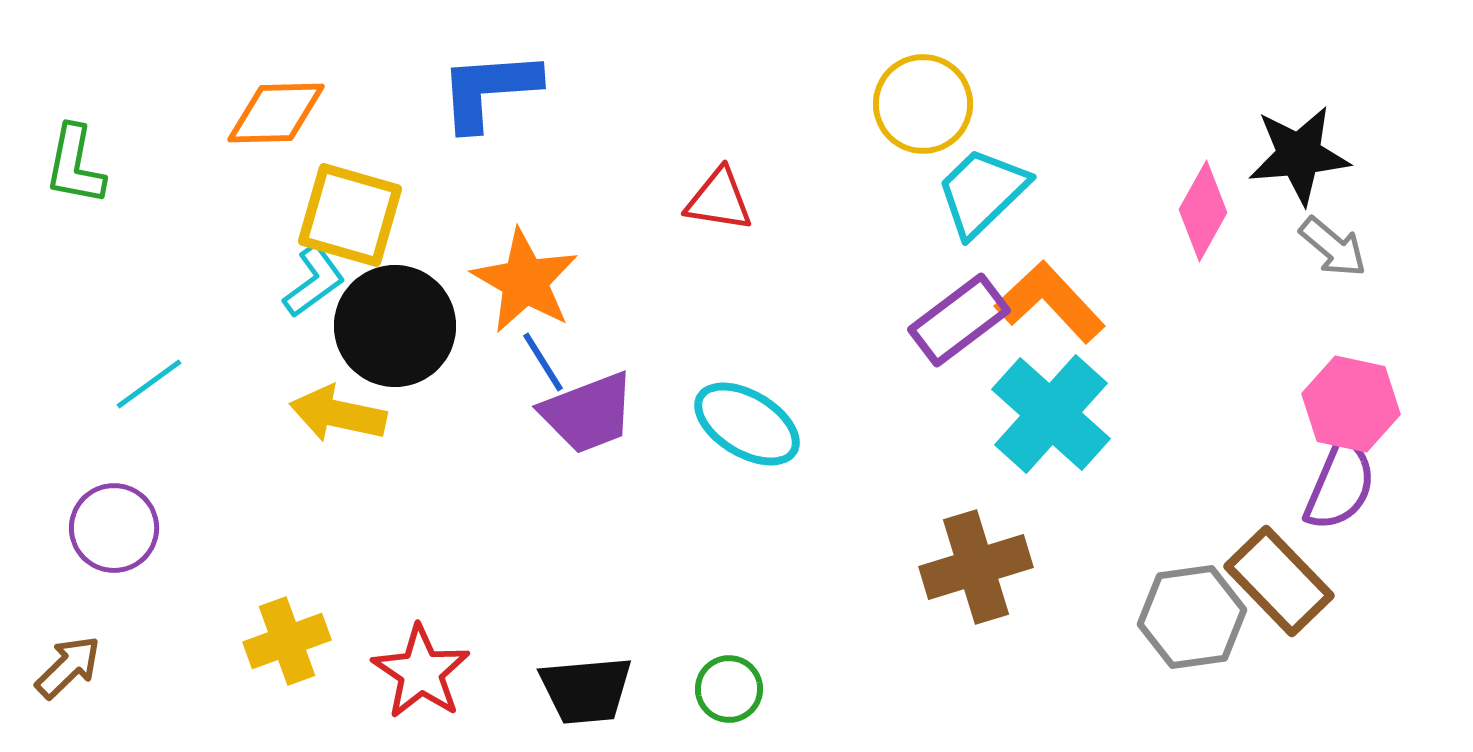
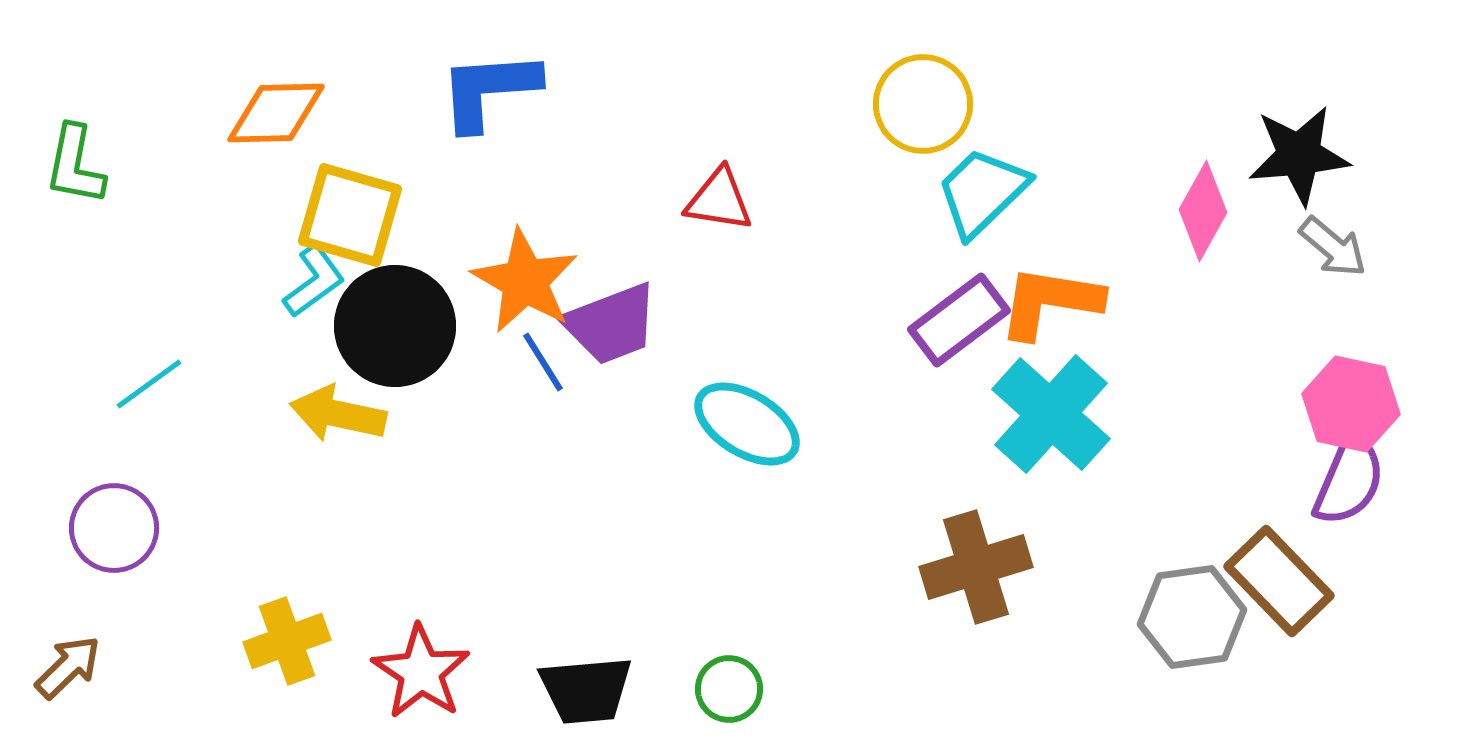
orange L-shape: rotated 38 degrees counterclockwise
purple trapezoid: moved 23 px right, 89 px up
purple semicircle: moved 9 px right, 5 px up
